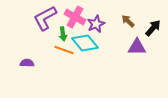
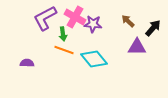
purple star: moved 3 px left; rotated 30 degrees clockwise
cyan diamond: moved 9 px right, 16 px down
